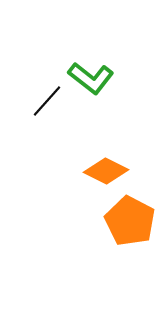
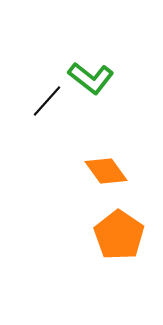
orange diamond: rotated 27 degrees clockwise
orange pentagon: moved 11 px left, 14 px down; rotated 6 degrees clockwise
